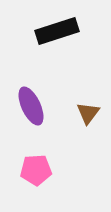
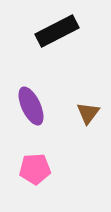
black rectangle: rotated 9 degrees counterclockwise
pink pentagon: moved 1 px left, 1 px up
